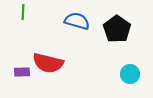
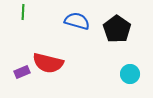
purple rectangle: rotated 21 degrees counterclockwise
